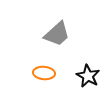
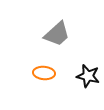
black star: rotated 15 degrees counterclockwise
